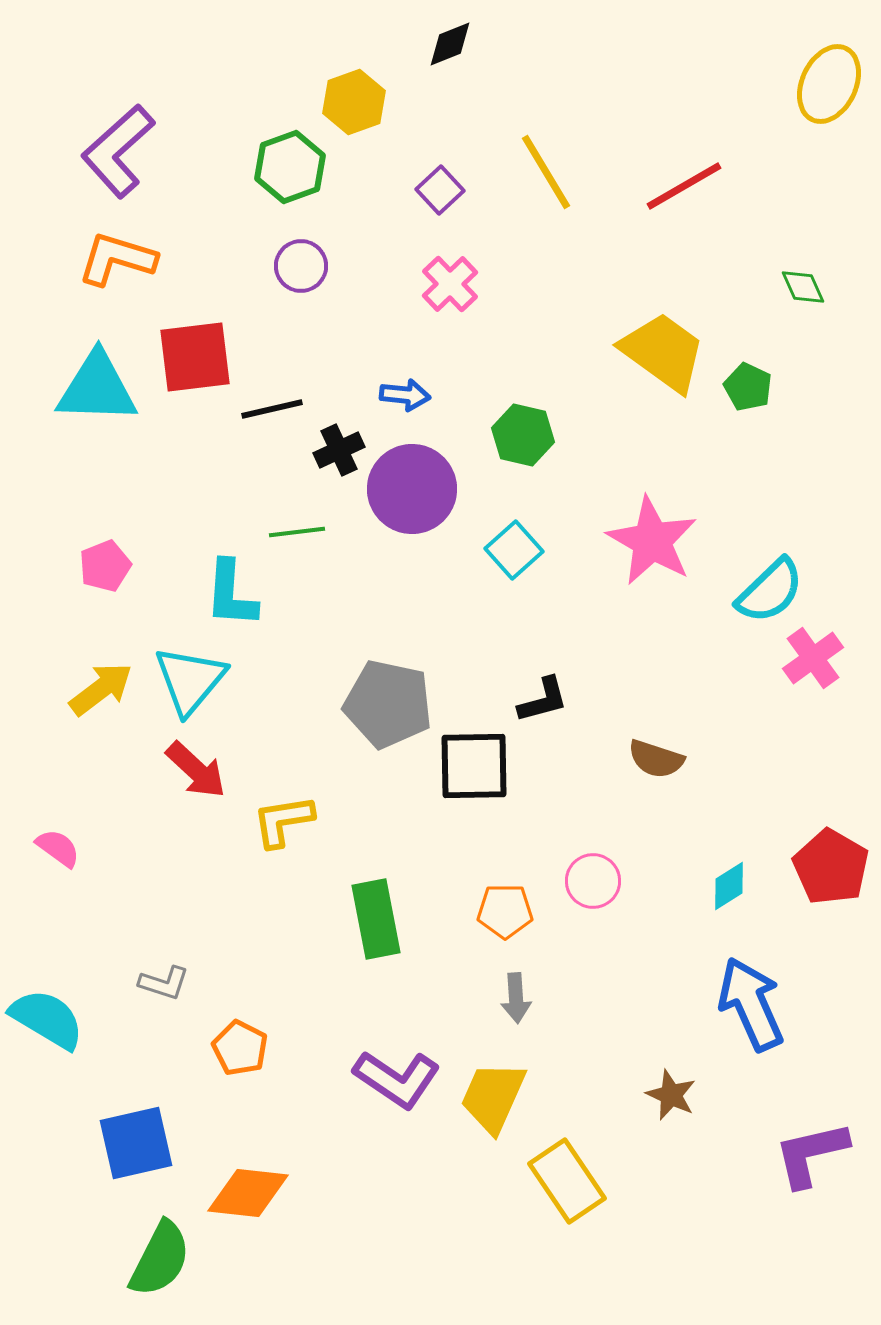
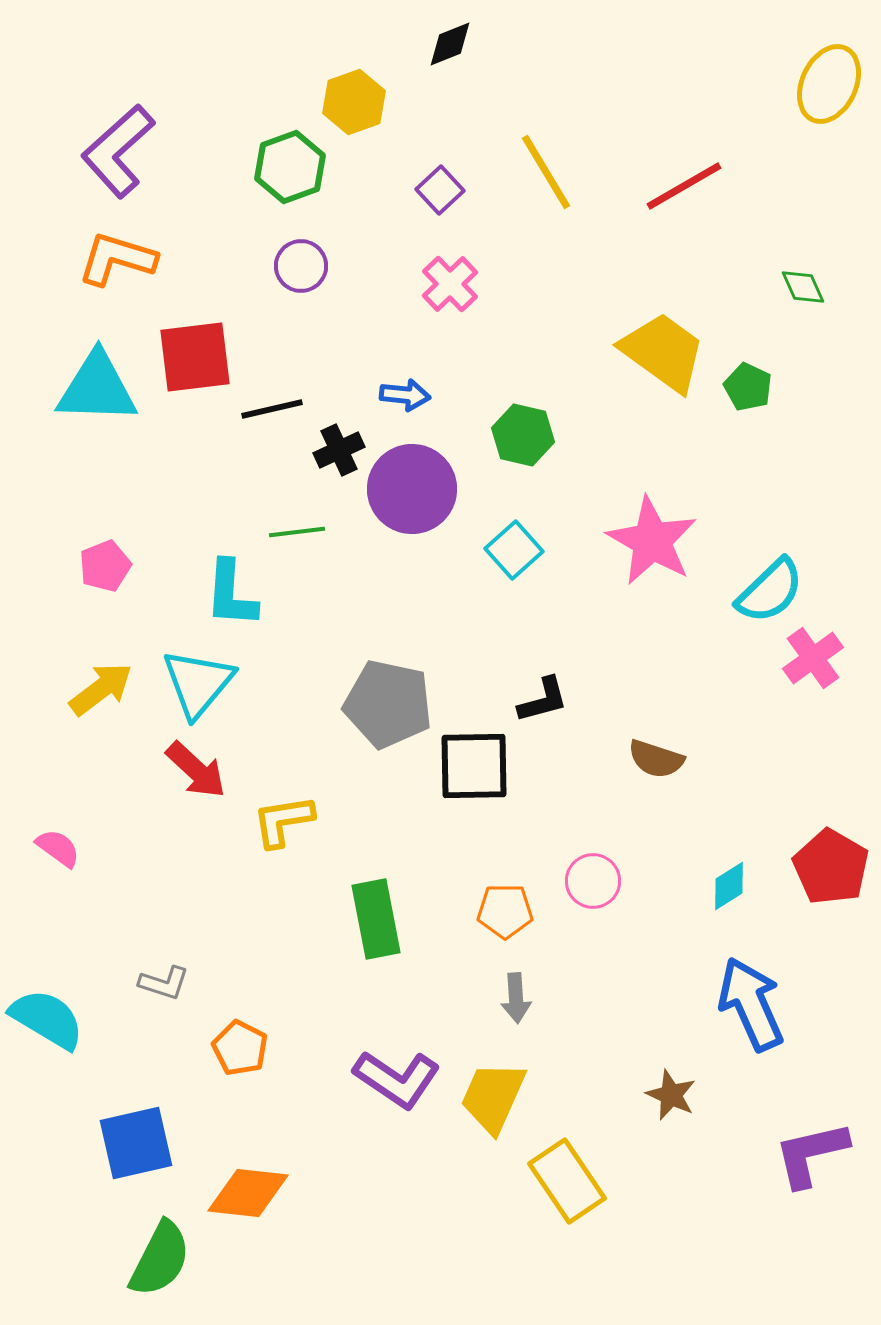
cyan triangle at (190, 680): moved 8 px right, 3 px down
